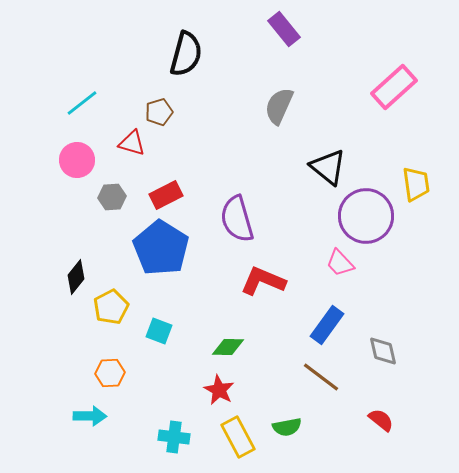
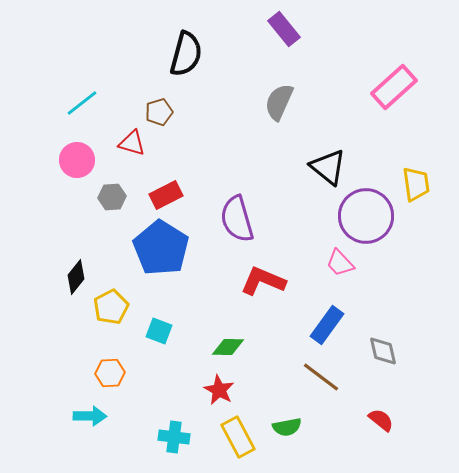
gray semicircle: moved 4 px up
